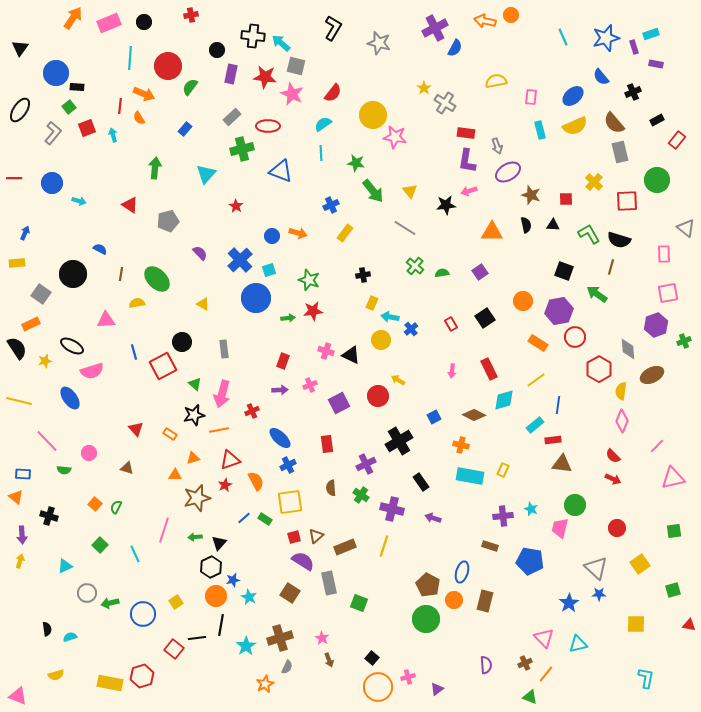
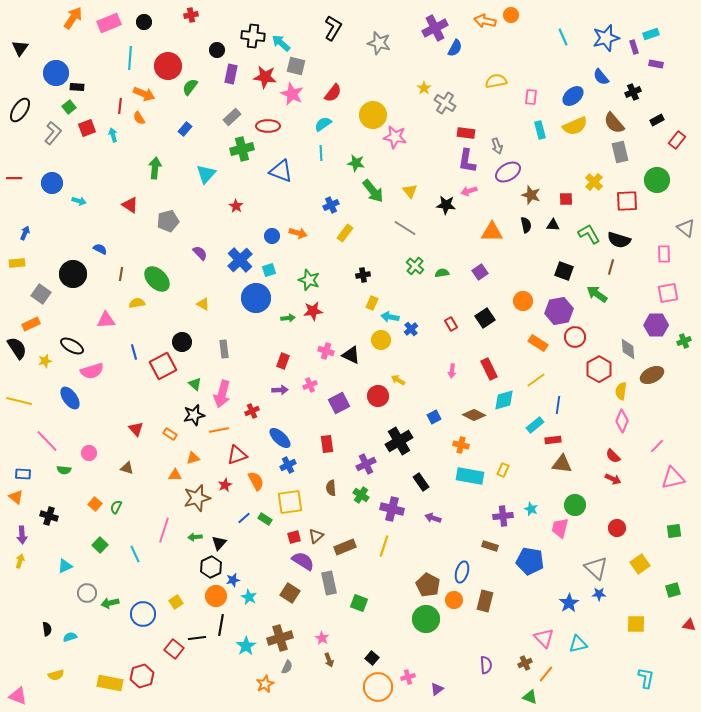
black star at (446, 205): rotated 12 degrees clockwise
purple hexagon at (656, 325): rotated 20 degrees clockwise
red triangle at (230, 460): moved 7 px right, 5 px up
